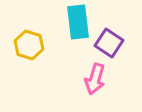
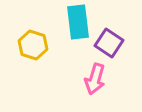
yellow hexagon: moved 4 px right
